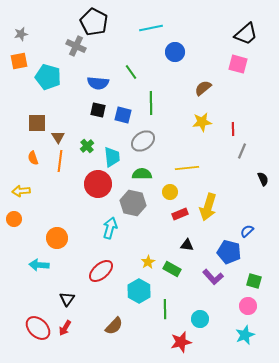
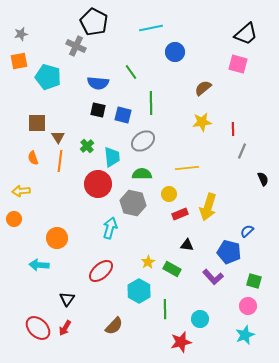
yellow circle at (170, 192): moved 1 px left, 2 px down
